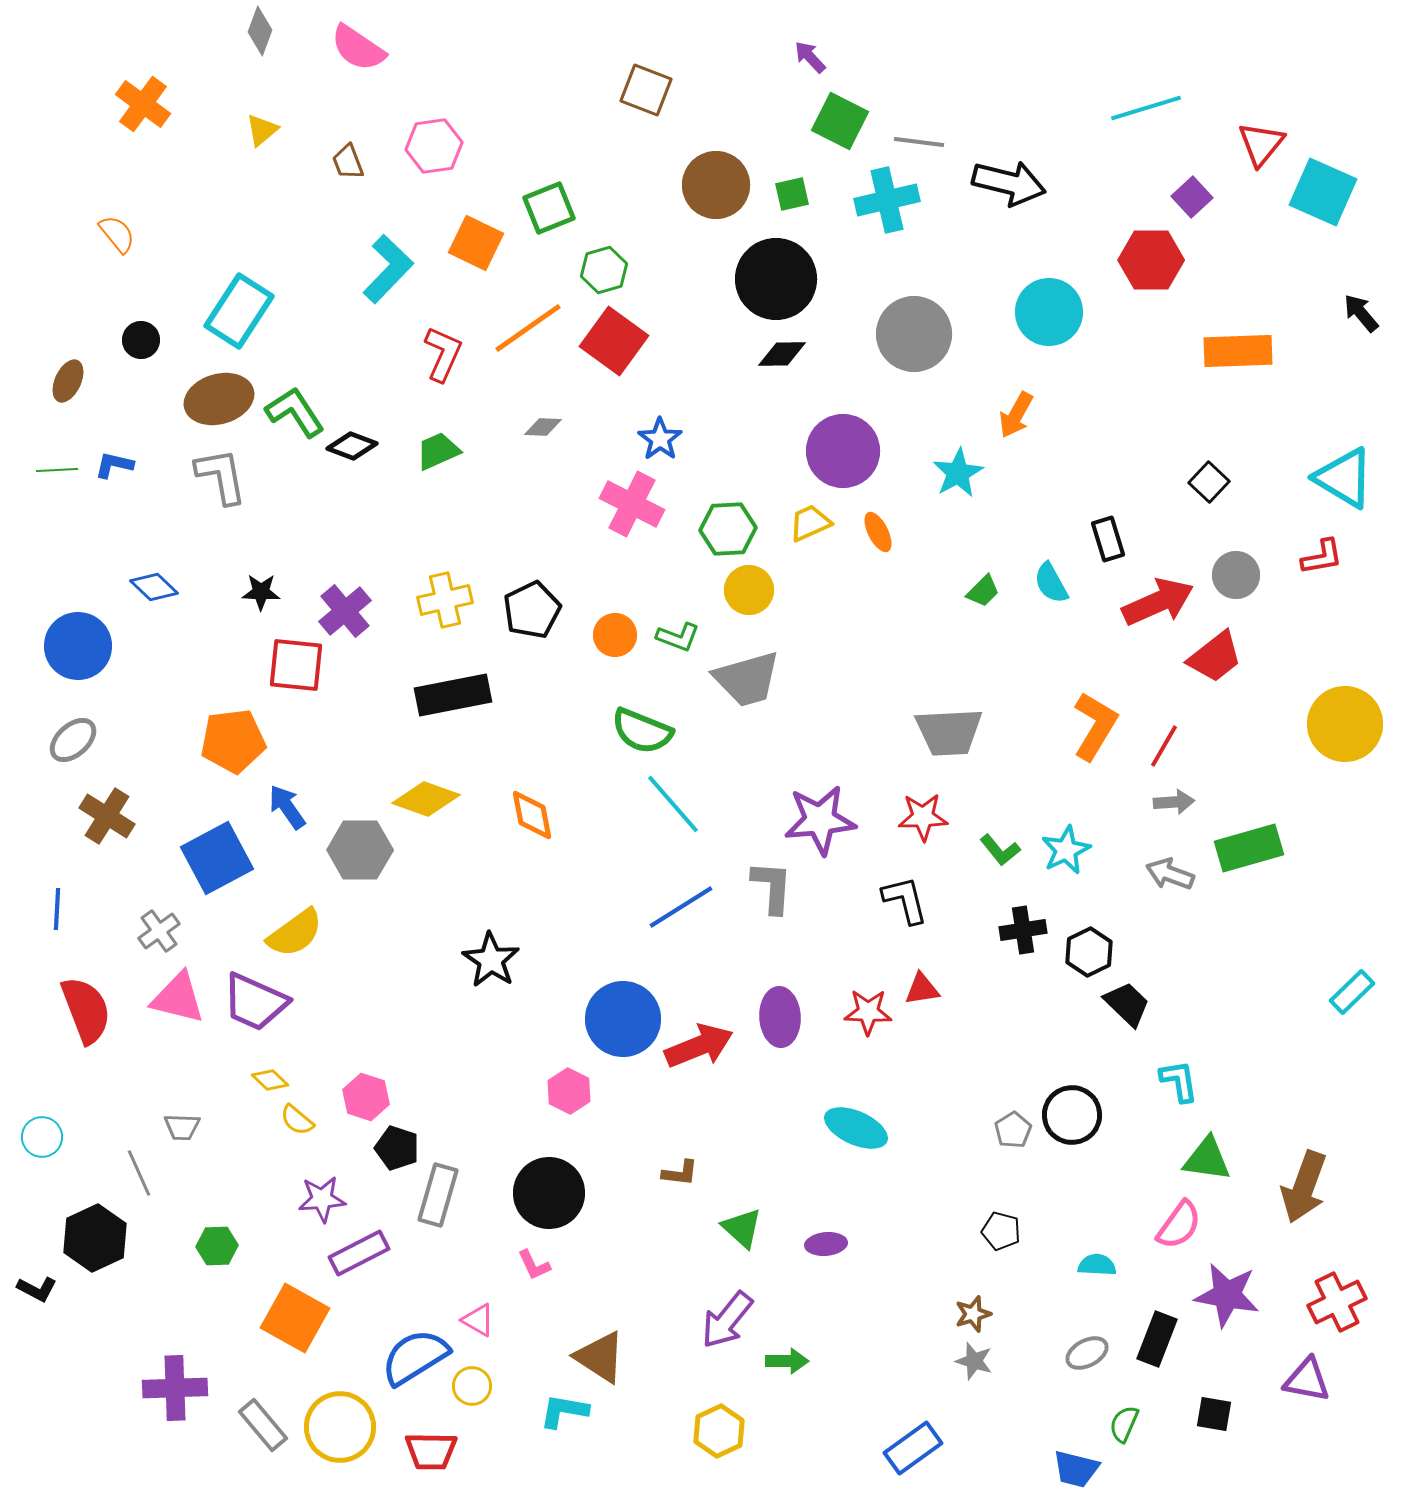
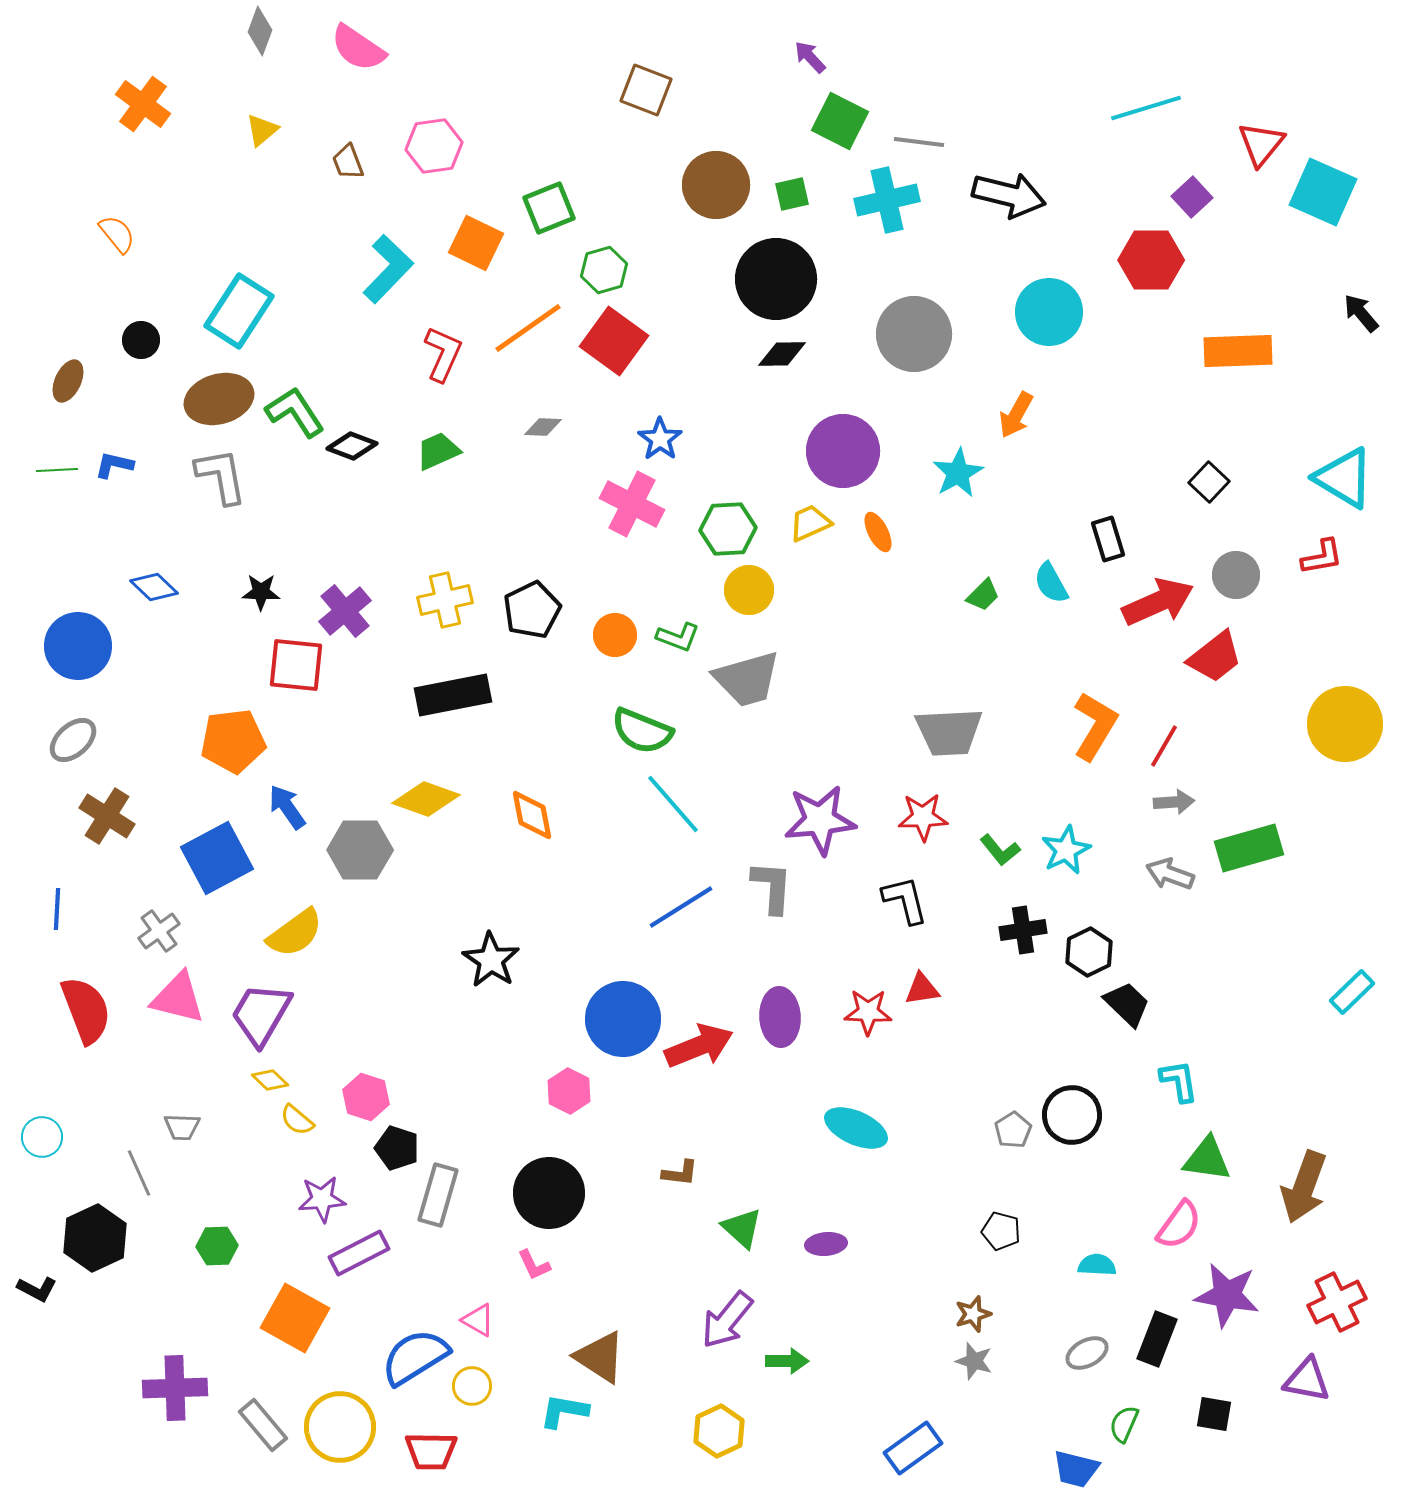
black arrow at (1009, 183): moved 12 px down
green trapezoid at (983, 591): moved 4 px down
purple trapezoid at (255, 1002): moved 6 px right, 12 px down; rotated 96 degrees clockwise
